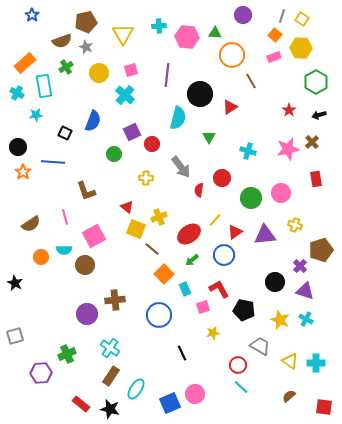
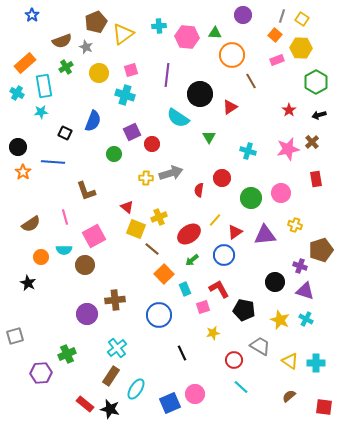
brown pentagon at (86, 22): moved 10 px right; rotated 10 degrees counterclockwise
yellow triangle at (123, 34): rotated 25 degrees clockwise
pink rectangle at (274, 57): moved 3 px right, 3 px down
cyan cross at (125, 95): rotated 24 degrees counterclockwise
cyan star at (36, 115): moved 5 px right, 3 px up
cyan semicircle at (178, 118): rotated 110 degrees clockwise
gray arrow at (181, 167): moved 10 px left, 6 px down; rotated 70 degrees counterclockwise
purple cross at (300, 266): rotated 24 degrees counterclockwise
black star at (15, 283): moved 13 px right
cyan cross at (110, 348): moved 7 px right; rotated 18 degrees clockwise
red circle at (238, 365): moved 4 px left, 5 px up
red rectangle at (81, 404): moved 4 px right
